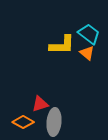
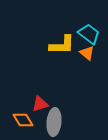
orange diamond: moved 2 px up; rotated 30 degrees clockwise
